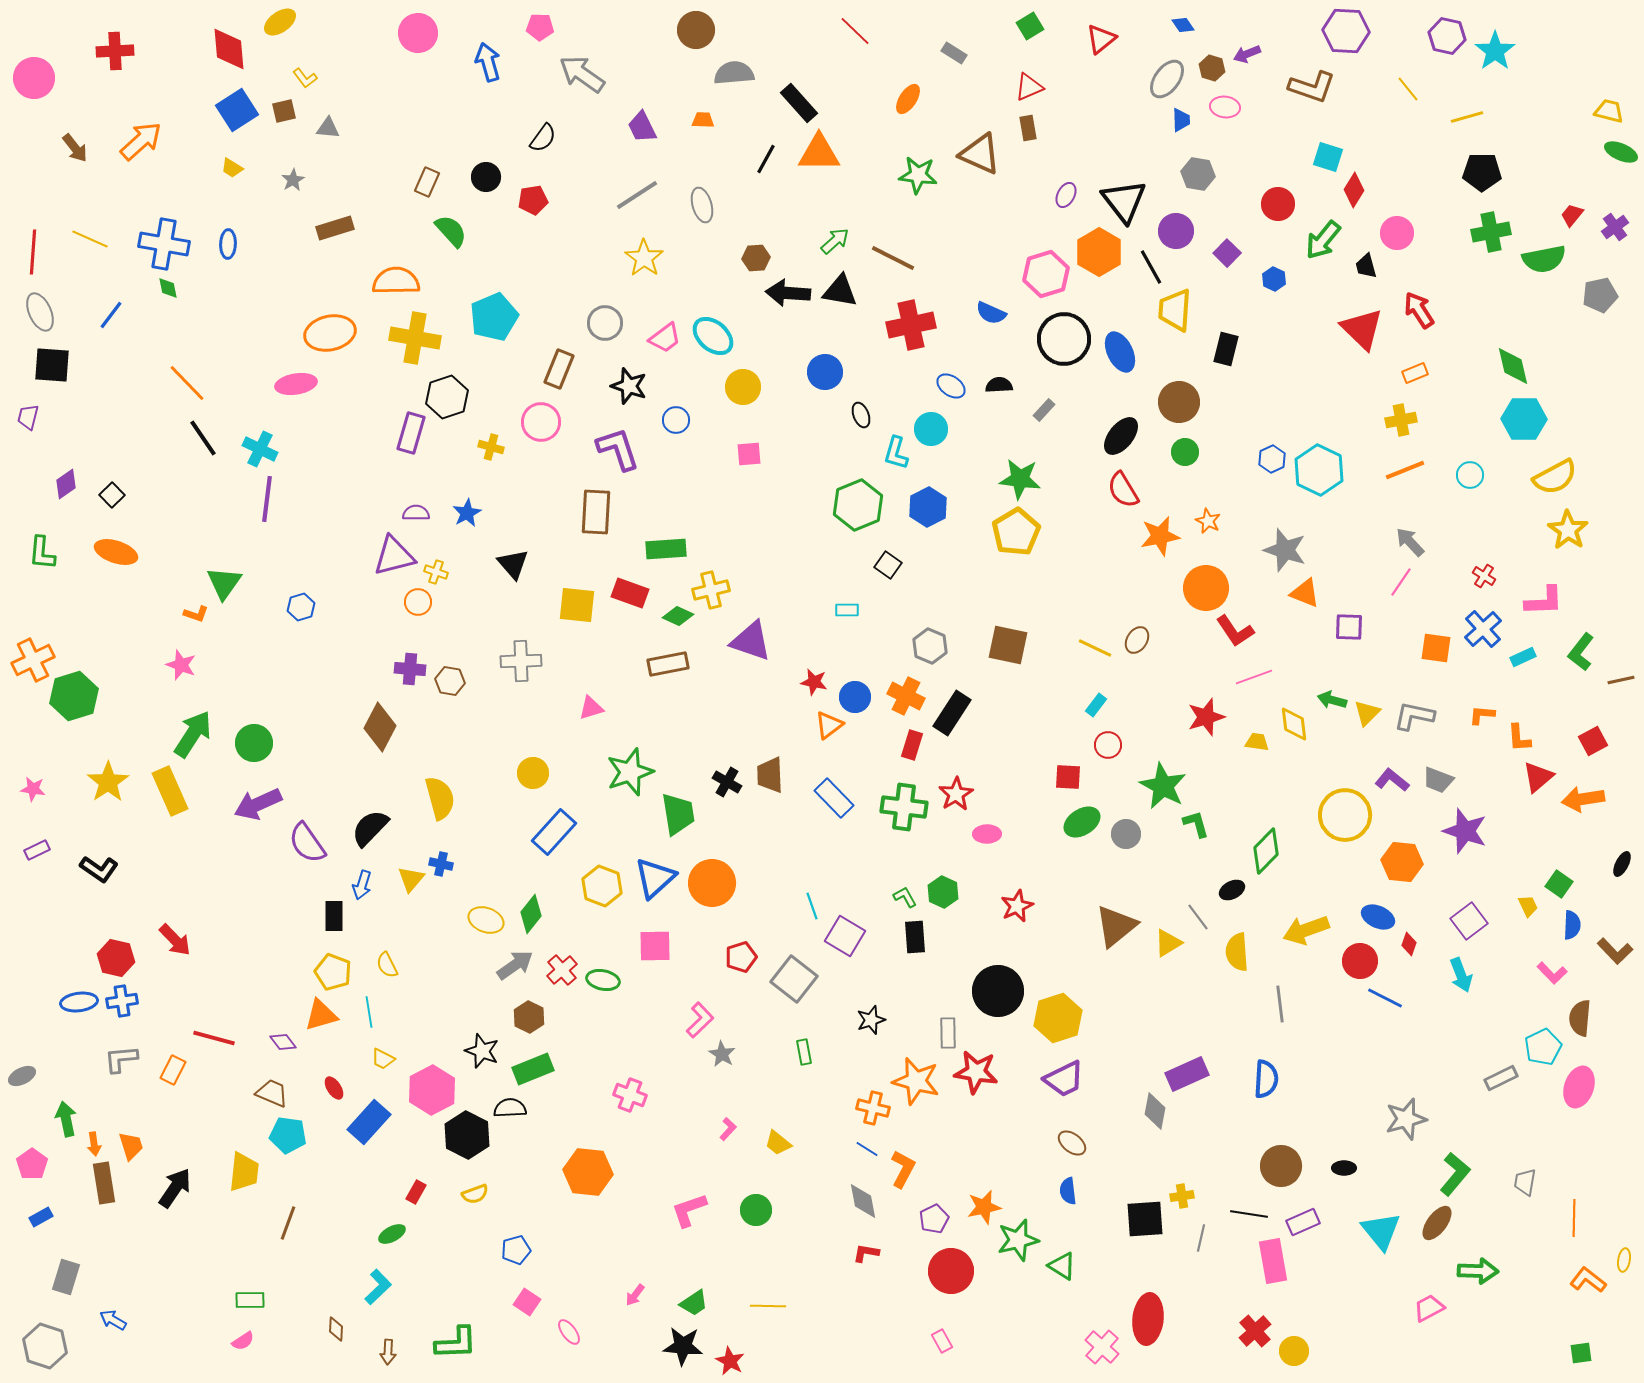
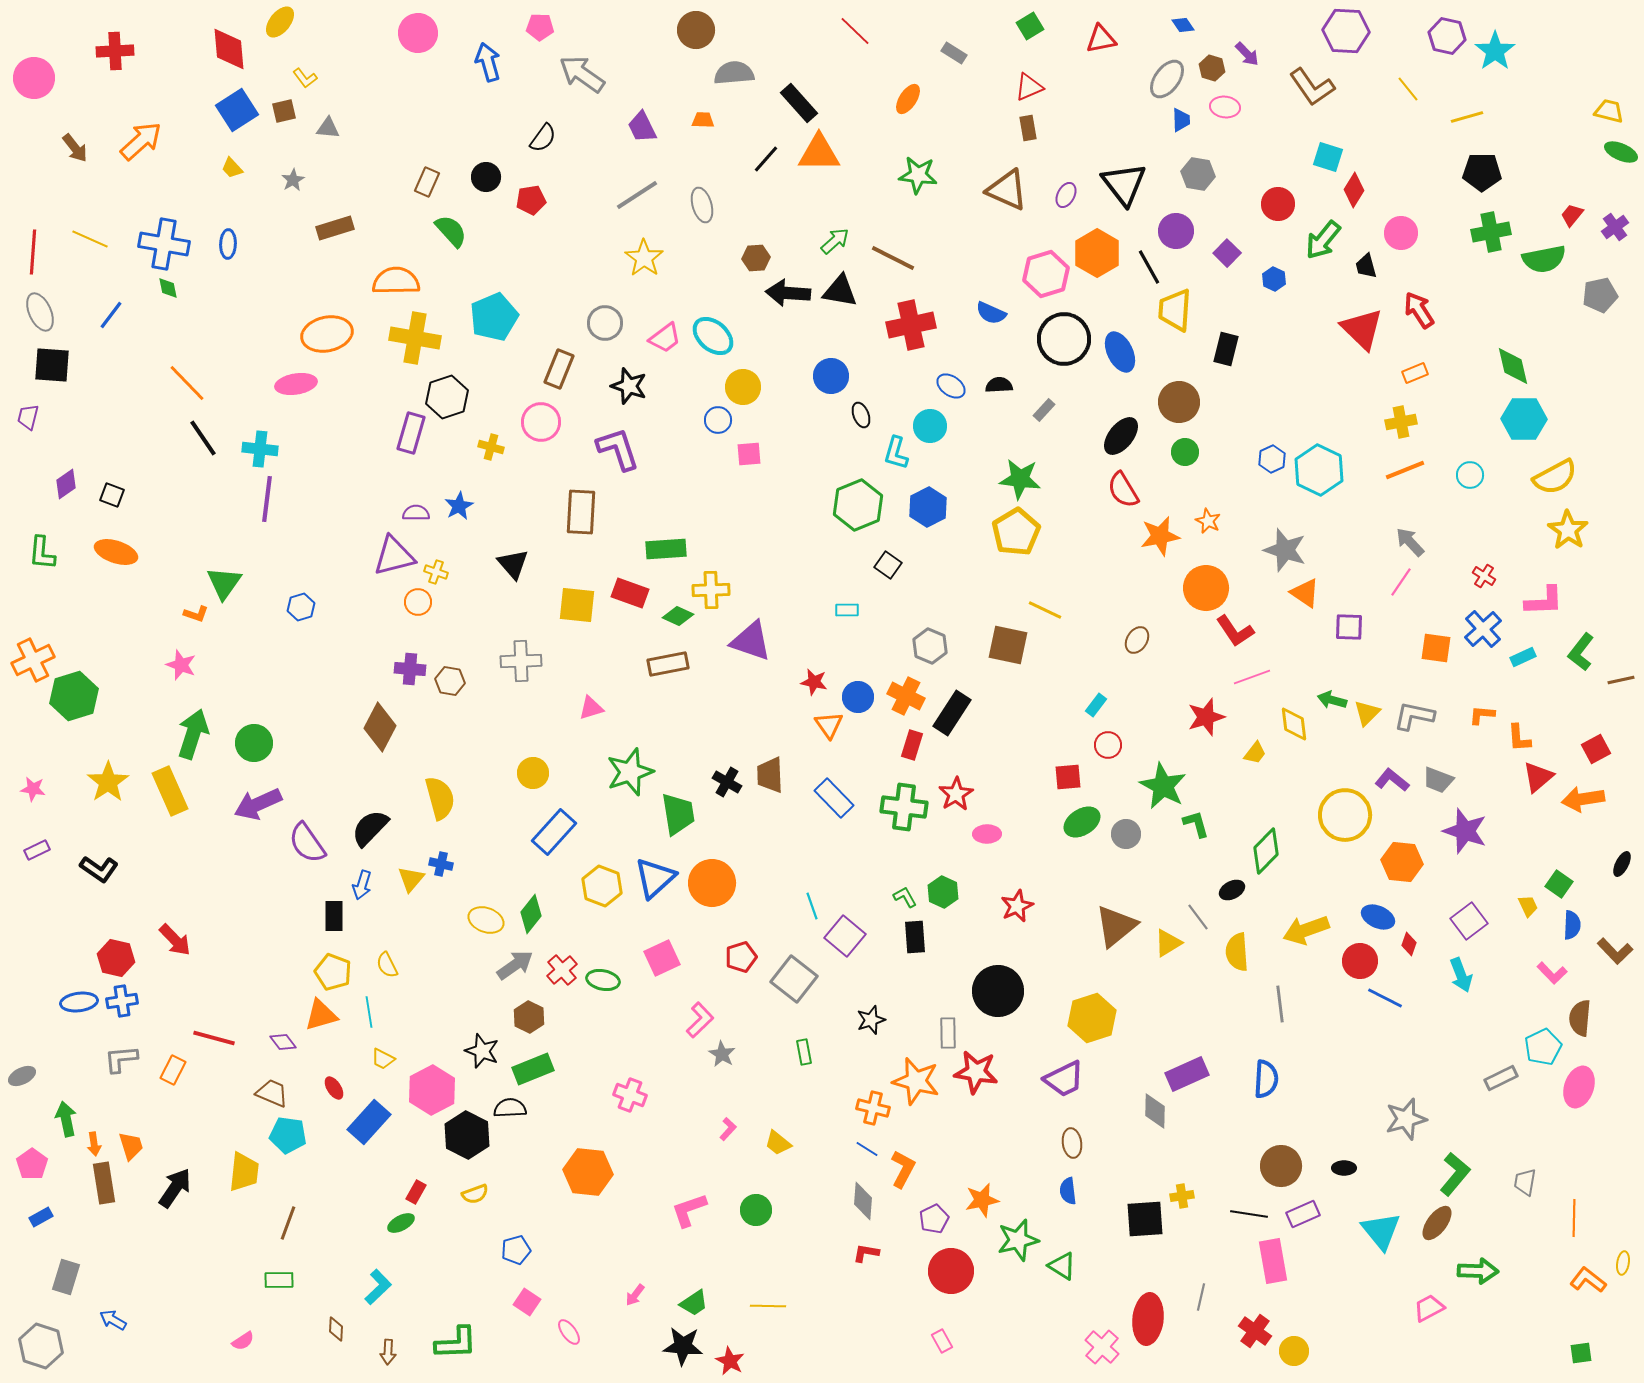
yellow ellipse at (280, 22): rotated 16 degrees counterclockwise
red triangle at (1101, 39): rotated 28 degrees clockwise
purple arrow at (1247, 54): rotated 112 degrees counterclockwise
brown L-shape at (1312, 87): rotated 36 degrees clockwise
brown triangle at (980, 154): moved 27 px right, 36 px down
black line at (766, 159): rotated 12 degrees clockwise
yellow trapezoid at (232, 168): rotated 15 degrees clockwise
red pentagon at (533, 200): moved 2 px left
black triangle at (1124, 201): moved 17 px up
pink circle at (1397, 233): moved 4 px right
orange hexagon at (1099, 252): moved 2 px left, 1 px down
black line at (1151, 267): moved 2 px left
orange ellipse at (330, 333): moved 3 px left, 1 px down
blue circle at (825, 372): moved 6 px right, 4 px down
blue circle at (676, 420): moved 42 px right
yellow cross at (1401, 420): moved 2 px down
cyan circle at (931, 429): moved 1 px left, 3 px up
cyan cross at (260, 449): rotated 20 degrees counterclockwise
black square at (112, 495): rotated 25 degrees counterclockwise
brown rectangle at (596, 512): moved 15 px left
blue star at (467, 513): moved 8 px left, 7 px up
yellow cross at (711, 590): rotated 12 degrees clockwise
orange triangle at (1305, 593): rotated 12 degrees clockwise
yellow line at (1095, 648): moved 50 px left, 38 px up
pink line at (1254, 677): moved 2 px left
blue circle at (855, 697): moved 3 px right
orange triangle at (829, 725): rotated 28 degrees counterclockwise
green arrow at (193, 734): rotated 15 degrees counterclockwise
red square at (1593, 741): moved 3 px right, 8 px down
yellow trapezoid at (1257, 742): moved 2 px left, 11 px down; rotated 120 degrees clockwise
red square at (1068, 777): rotated 8 degrees counterclockwise
purple square at (845, 936): rotated 9 degrees clockwise
pink square at (655, 946): moved 7 px right, 12 px down; rotated 24 degrees counterclockwise
yellow hexagon at (1058, 1018): moved 34 px right
gray diamond at (1155, 1111): rotated 9 degrees counterclockwise
brown ellipse at (1072, 1143): rotated 44 degrees clockwise
gray diamond at (863, 1201): rotated 15 degrees clockwise
orange star at (984, 1207): moved 2 px left, 7 px up
purple rectangle at (1303, 1222): moved 8 px up
green ellipse at (392, 1234): moved 9 px right, 11 px up
gray line at (1201, 1238): moved 59 px down
yellow ellipse at (1624, 1260): moved 1 px left, 3 px down
green rectangle at (250, 1300): moved 29 px right, 20 px up
red cross at (1255, 1331): rotated 12 degrees counterclockwise
gray hexagon at (45, 1346): moved 4 px left
